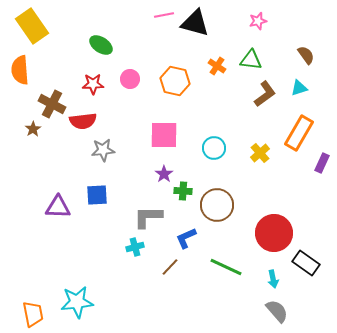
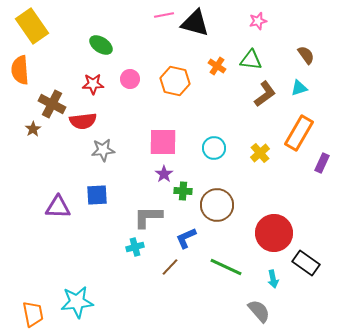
pink square: moved 1 px left, 7 px down
gray semicircle: moved 18 px left
